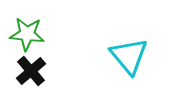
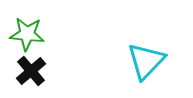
cyan triangle: moved 17 px right, 5 px down; rotated 24 degrees clockwise
